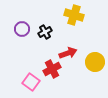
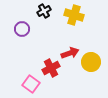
black cross: moved 1 px left, 21 px up
red arrow: moved 2 px right
yellow circle: moved 4 px left
red cross: moved 1 px left, 1 px up
pink square: moved 2 px down
